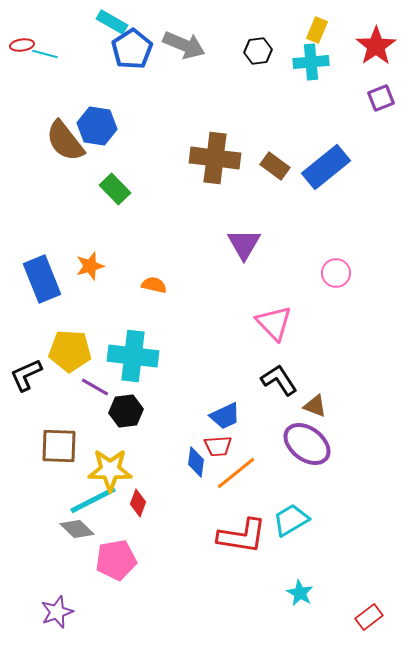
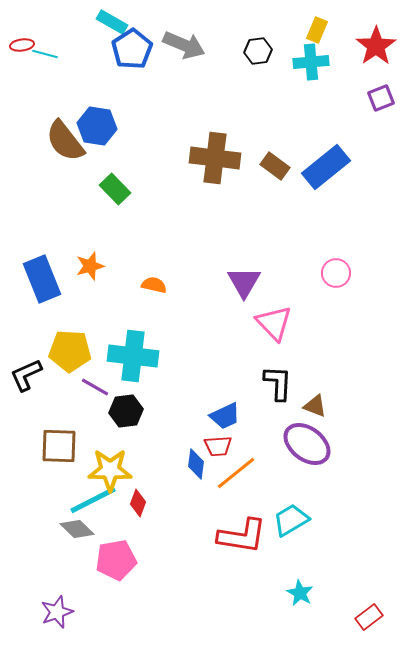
purple triangle at (244, 244): moved 38 px down
black L-shape at (279, 380): moved 1 px left, 3 px down; rotated 36 degrees clockwise
blue diamond at (196, 462): moved 2 px down
